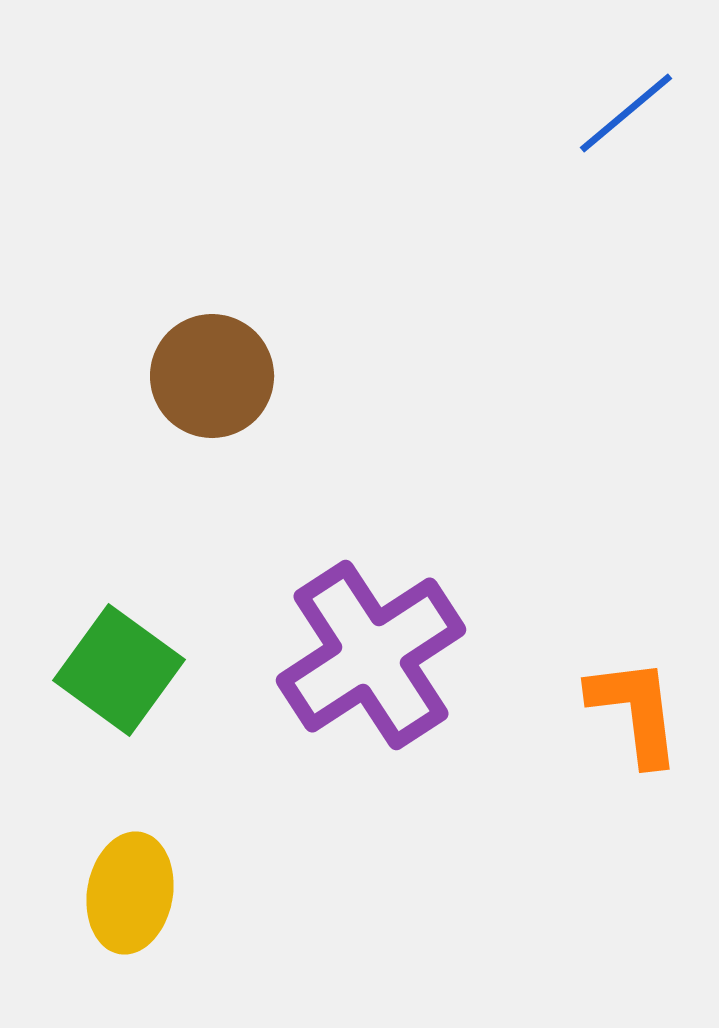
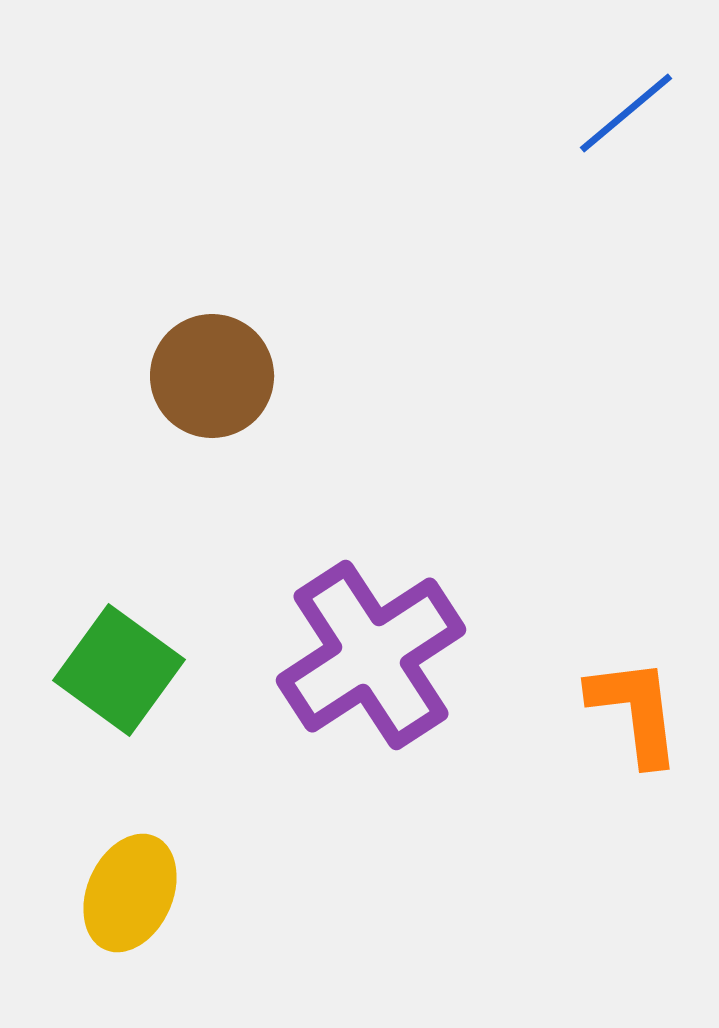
yellow ellipse: rotated 14 degrees clockwise
